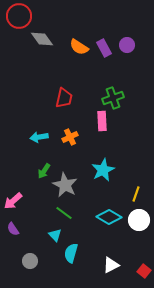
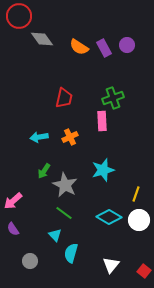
cyan star: rotated 10 degrees clockwise
white triangle: rotated 24 degrees counterclockwise
